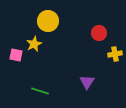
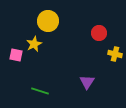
yellow cross: rotated 24 degrees clockwise
